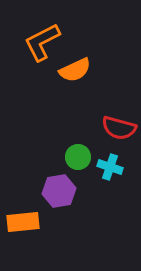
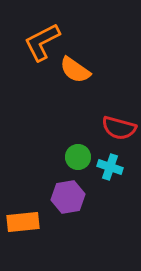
orange semicircle: rotated 60 degrees clockwise
purple hexagon: moved 9 px right, 6 px down
